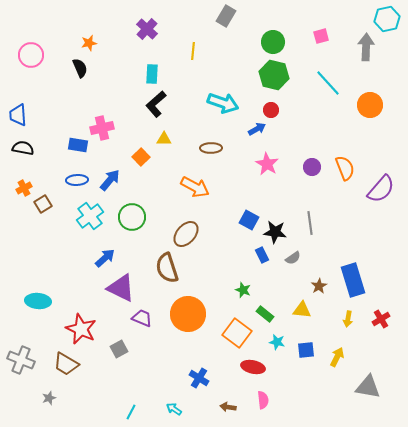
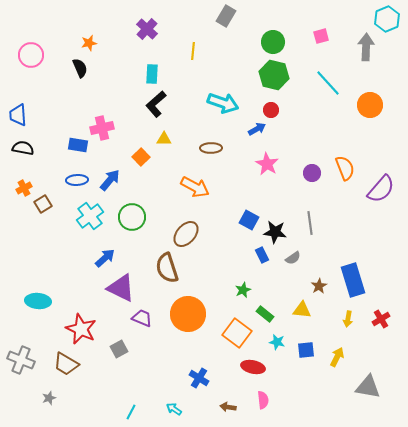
cyan hexagon at (387, 19): rotated 10 degrees counterclockwise
purple circle at (312, 167): moved 6 px down
green star at (243, 290): rotated 28 degrees clockwise
